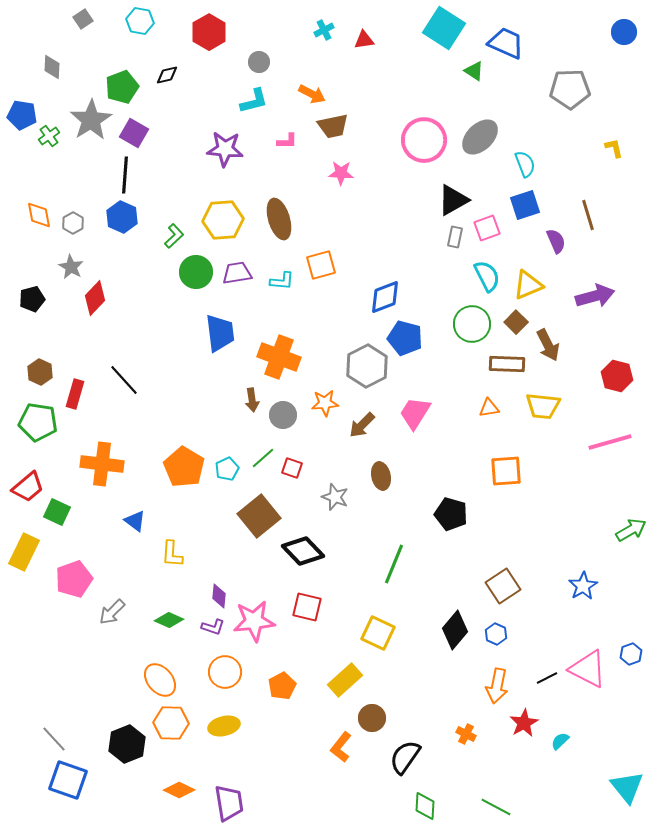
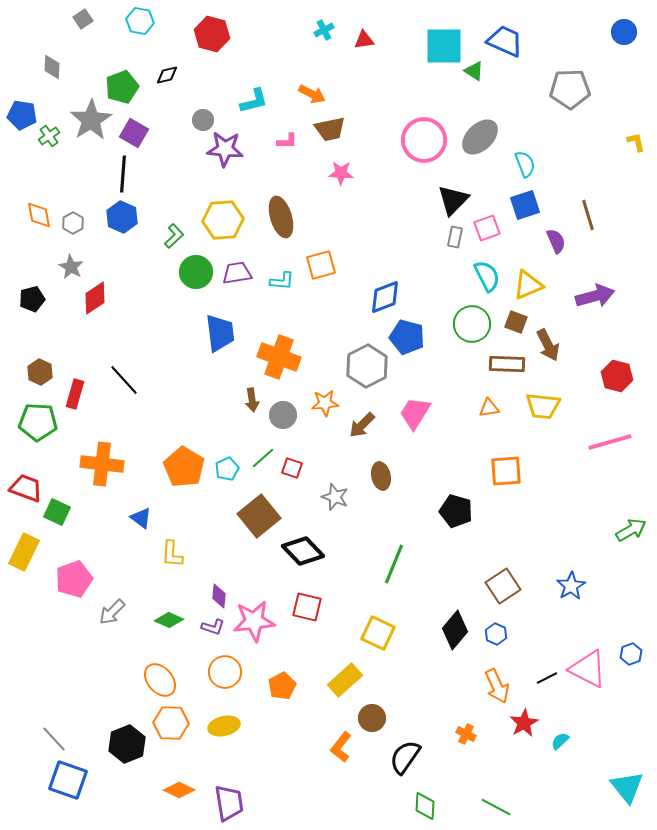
cyan square at (444, 28): moved 18 px down; rotated 33 degrees counterclockwise
red hexagon at (209, 32): moved 3 px right, 2 px down; rotated 16 degrees counterclockwise
blue trapezoid at (506, 43): moved 1 px left, 2 px up
gray circle at (259, 62): moved 56 px left, 58 px down
brown trapezoid at (333, 126): moved 3 px left, 3 px down
yellow L-shape at (614, 148): moved 22 px right, 6 px up
black line at (125, 175): moved 2 px left, 1 px up
black triangle at (453, 200): rotated 16 degrees counterclockwise
brown ellipse at (279, 219): moved 2 px right, 2 px up
red diamond at (95, 298): rotated 12 degrees clockwise
brown square at (516, 322): rotated 25 degrees counterclockwise
blue pentagon at (405, 338): moved 2 px right, 1 px up
green pentagon at (38, 422): rotated 6 degrees counterclockwise
red trapezoid at (28, 487): moved 2 px left, 1 px down; rotated 120 degrees counterclockwise
black pentagon at (451, 514): moved 5 px right, 3 px up
blue triangle at (135, 521): moved 6 px right, 3 px up
blue star at (583, 586): moved 12 px left
orange arrow at (497, 686): rotated 36 degrees counterclockwise
